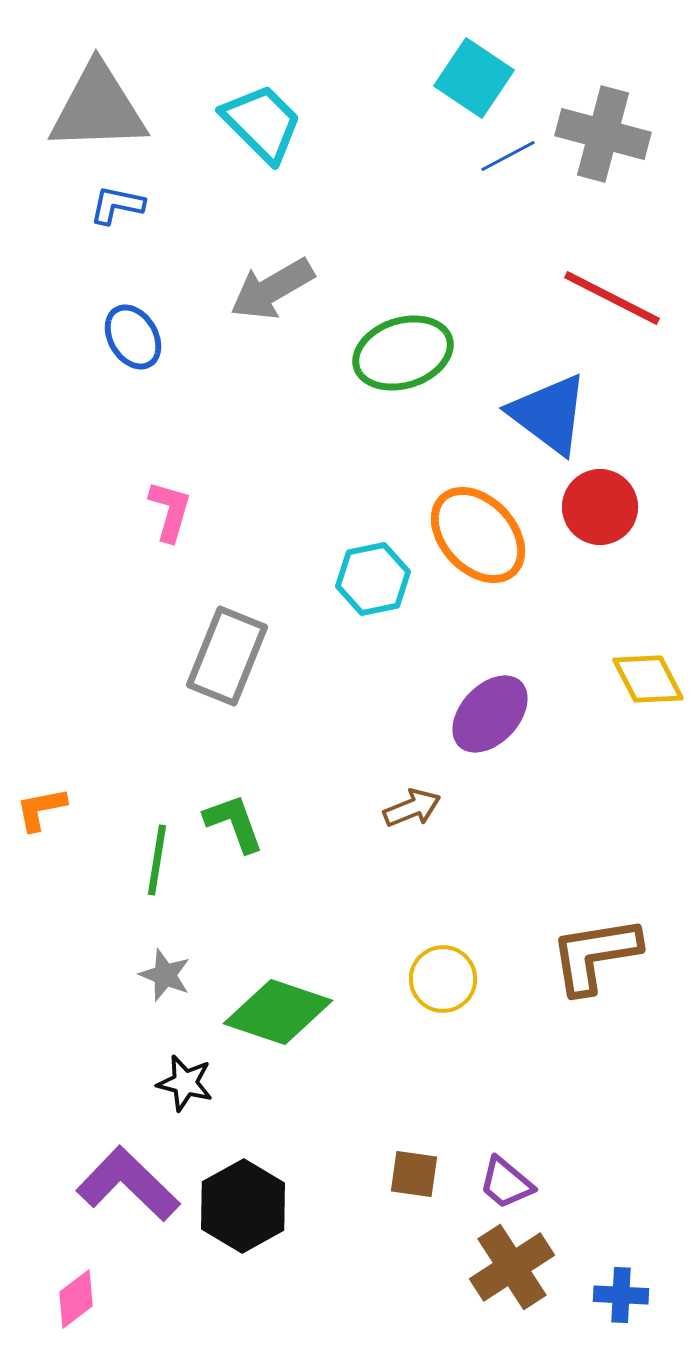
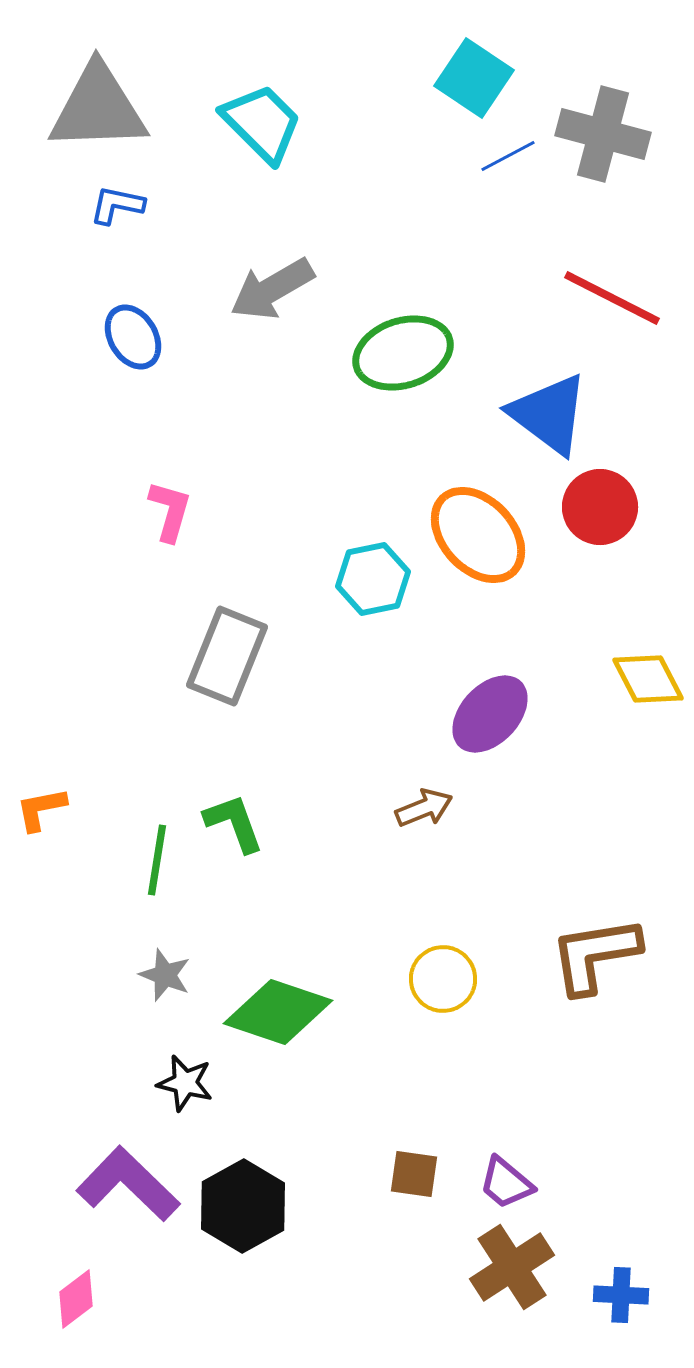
brown arrow: moved 12 px right
